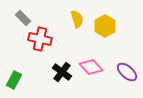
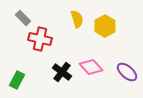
green rectangle: moved 3 px right
